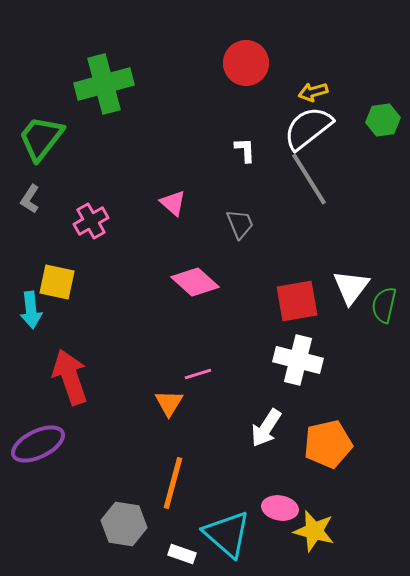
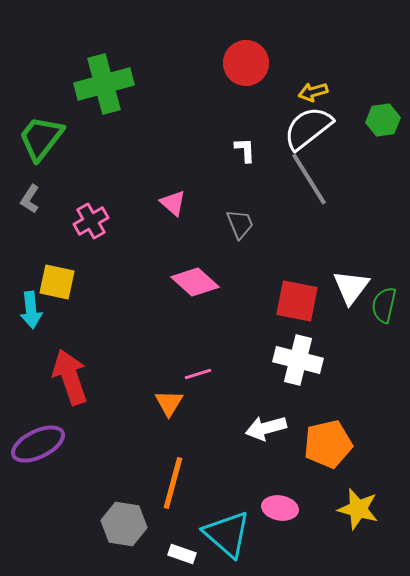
red square: rotated 21 degrees clockwise
white arrow: rotated 42 degrees clockwise
yellow star: moved 44 px right, 22 px up
